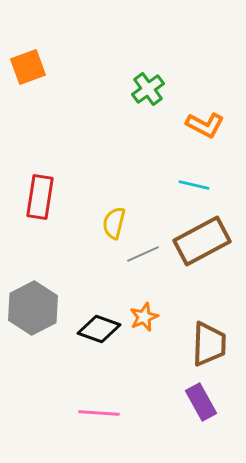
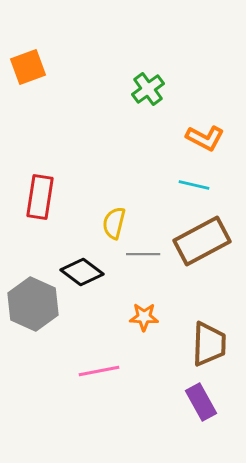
orange L-shape: moved 13 px down
gray line: rotated 24 degrees clockwise
gray hexagon: moved 4 px up; rotated 9 degrees counterclockwise
orange star: rotated 24 degrees clockwise
black diamond: moved 17 px left, 57 px up; rotated 18 degrees clockwise
pink line: moved 42 px up; rotated 15 degrees counterclockwise
